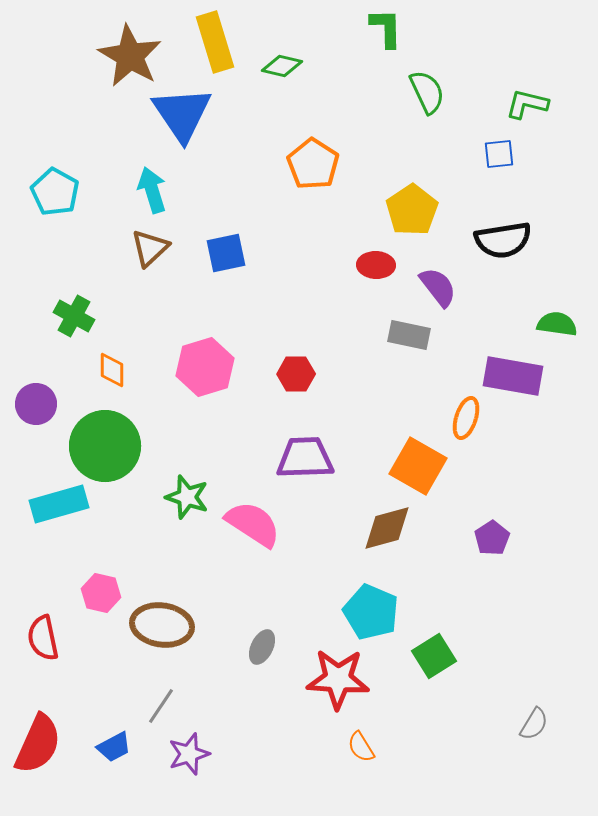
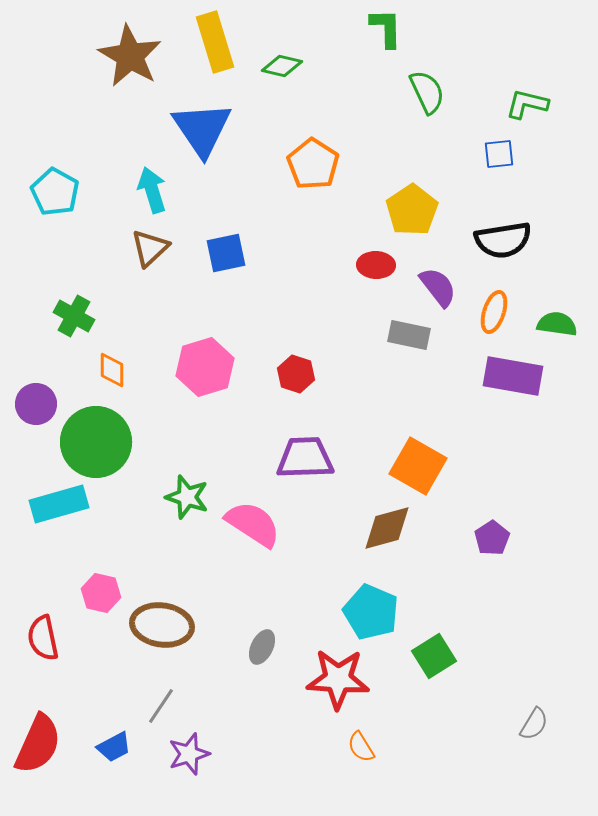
blue triangle at (182, 114): moved 20 px right, 15 px down
red hexagon at (296, 374): rotated 18 degrees clockwise
orange ellipse at (466, 418): moved 28 px right, 106 px up
green circle at (105, 446): moved 9 px left, 4 px up
